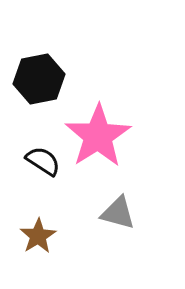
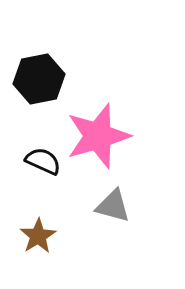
pink star: rotated 16 degrees clockwise
black semicircle: rotated 9 degrees counterclockwise
gray triangle: moved 5 px left, 7 px up
